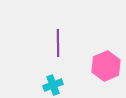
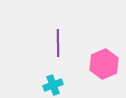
pink hexagon: moved 2 px left, 2 px up
